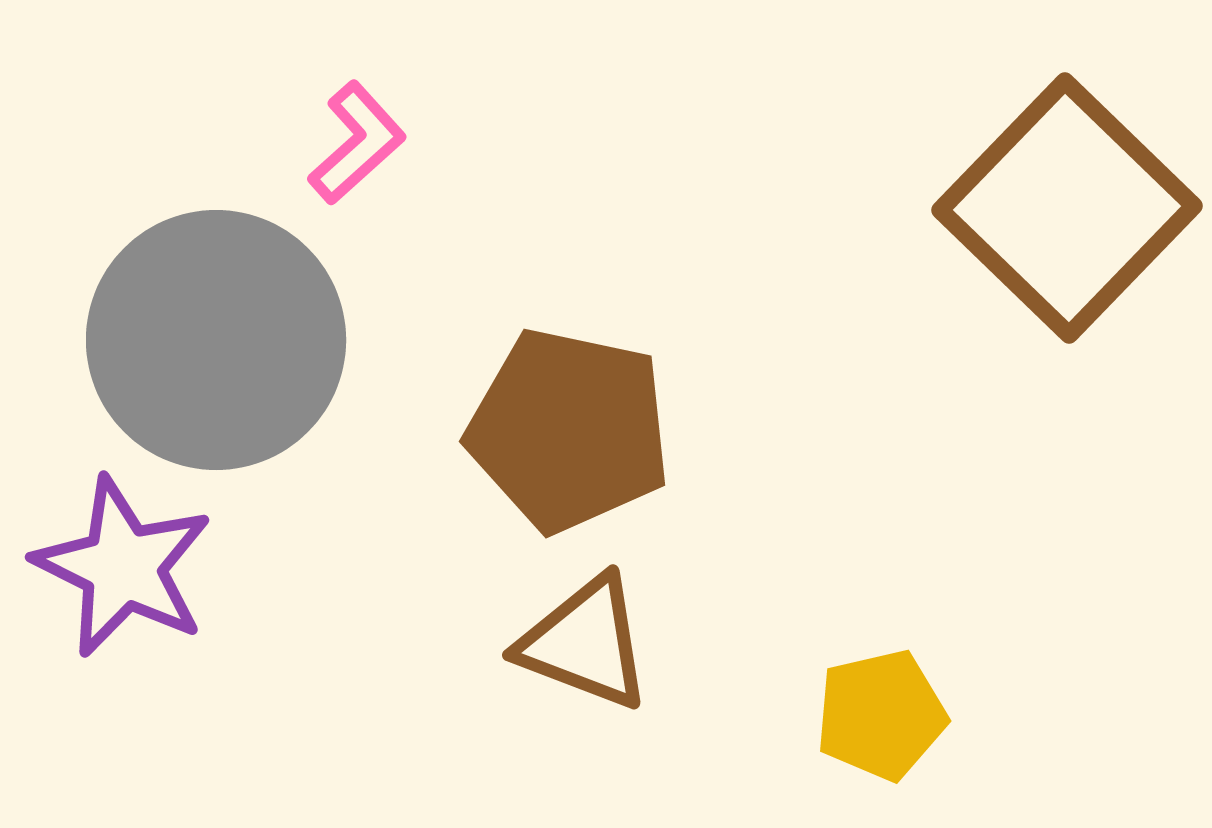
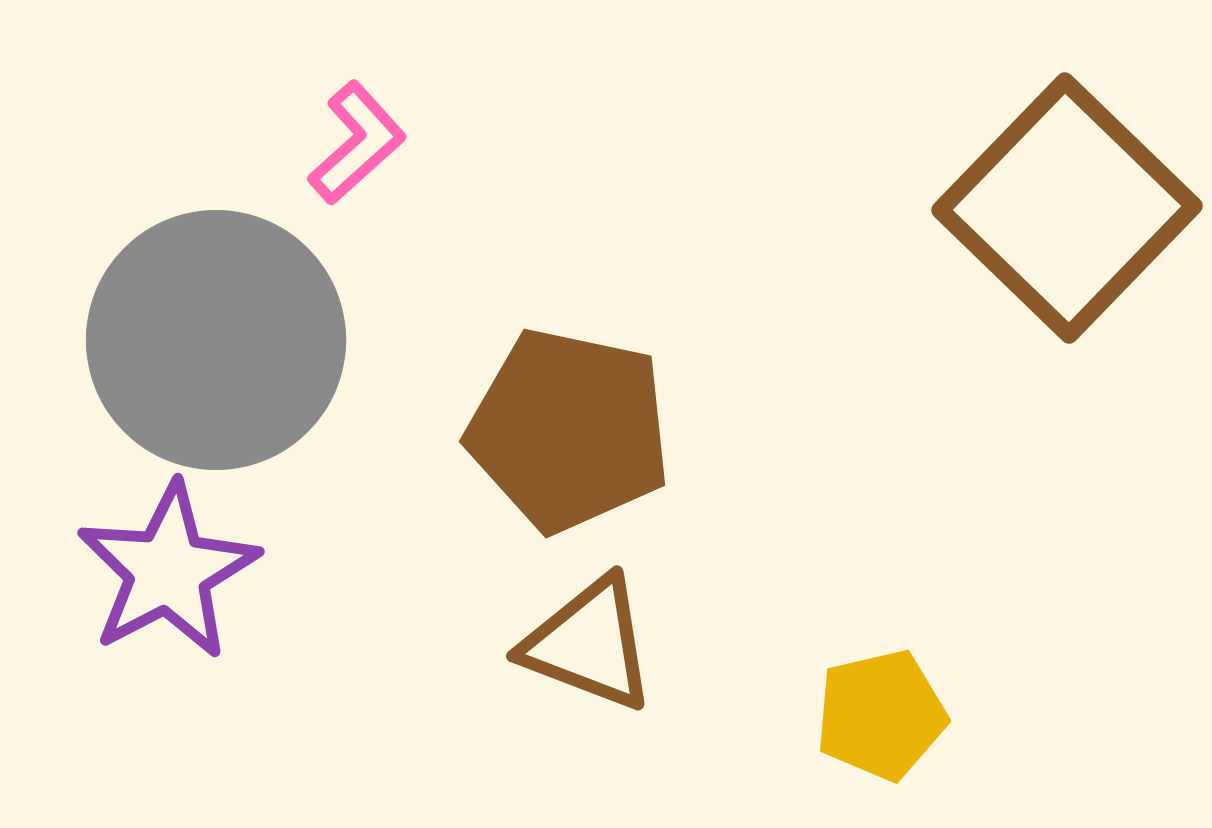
purple star: moved 45 px right, 4 px down; rotated 18 degrees clockwise
brown triangle: moved 4 px right, 1 px down
